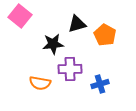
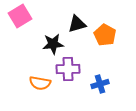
pink square: rotated 20 degrees clockwise
purple cross: moved 2 px left
